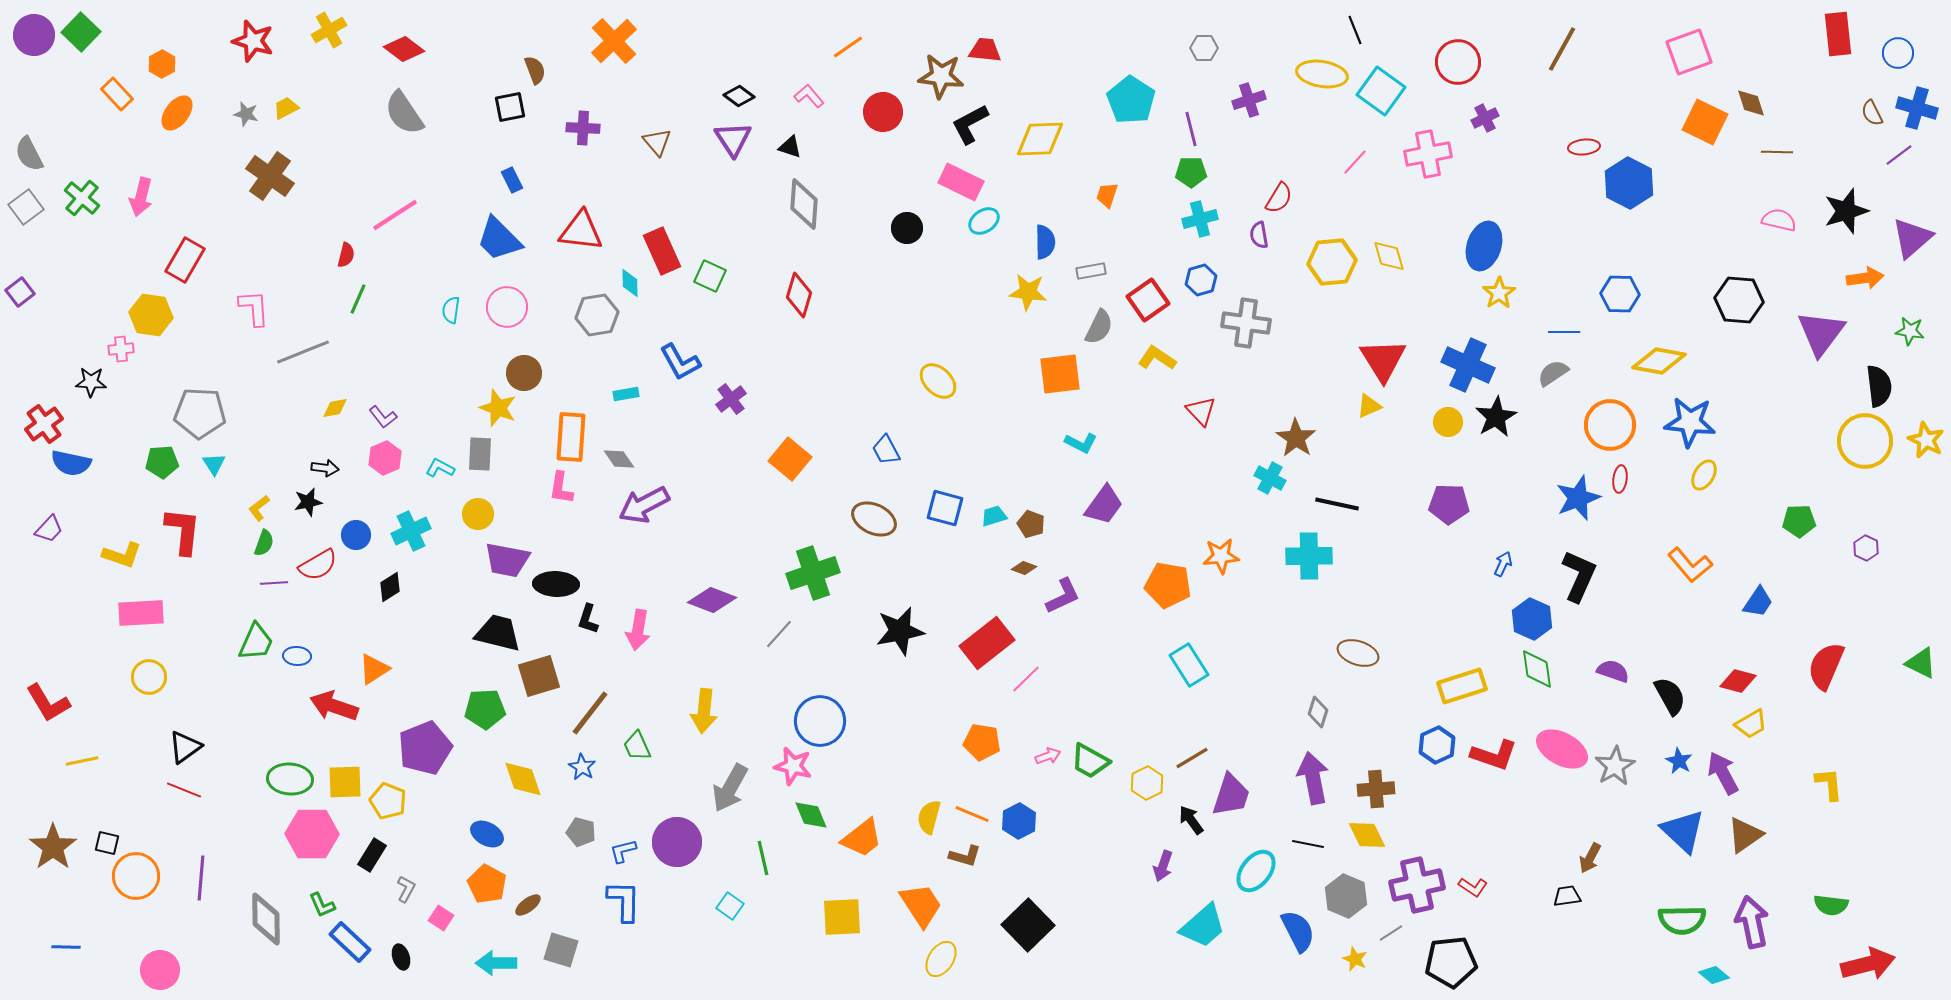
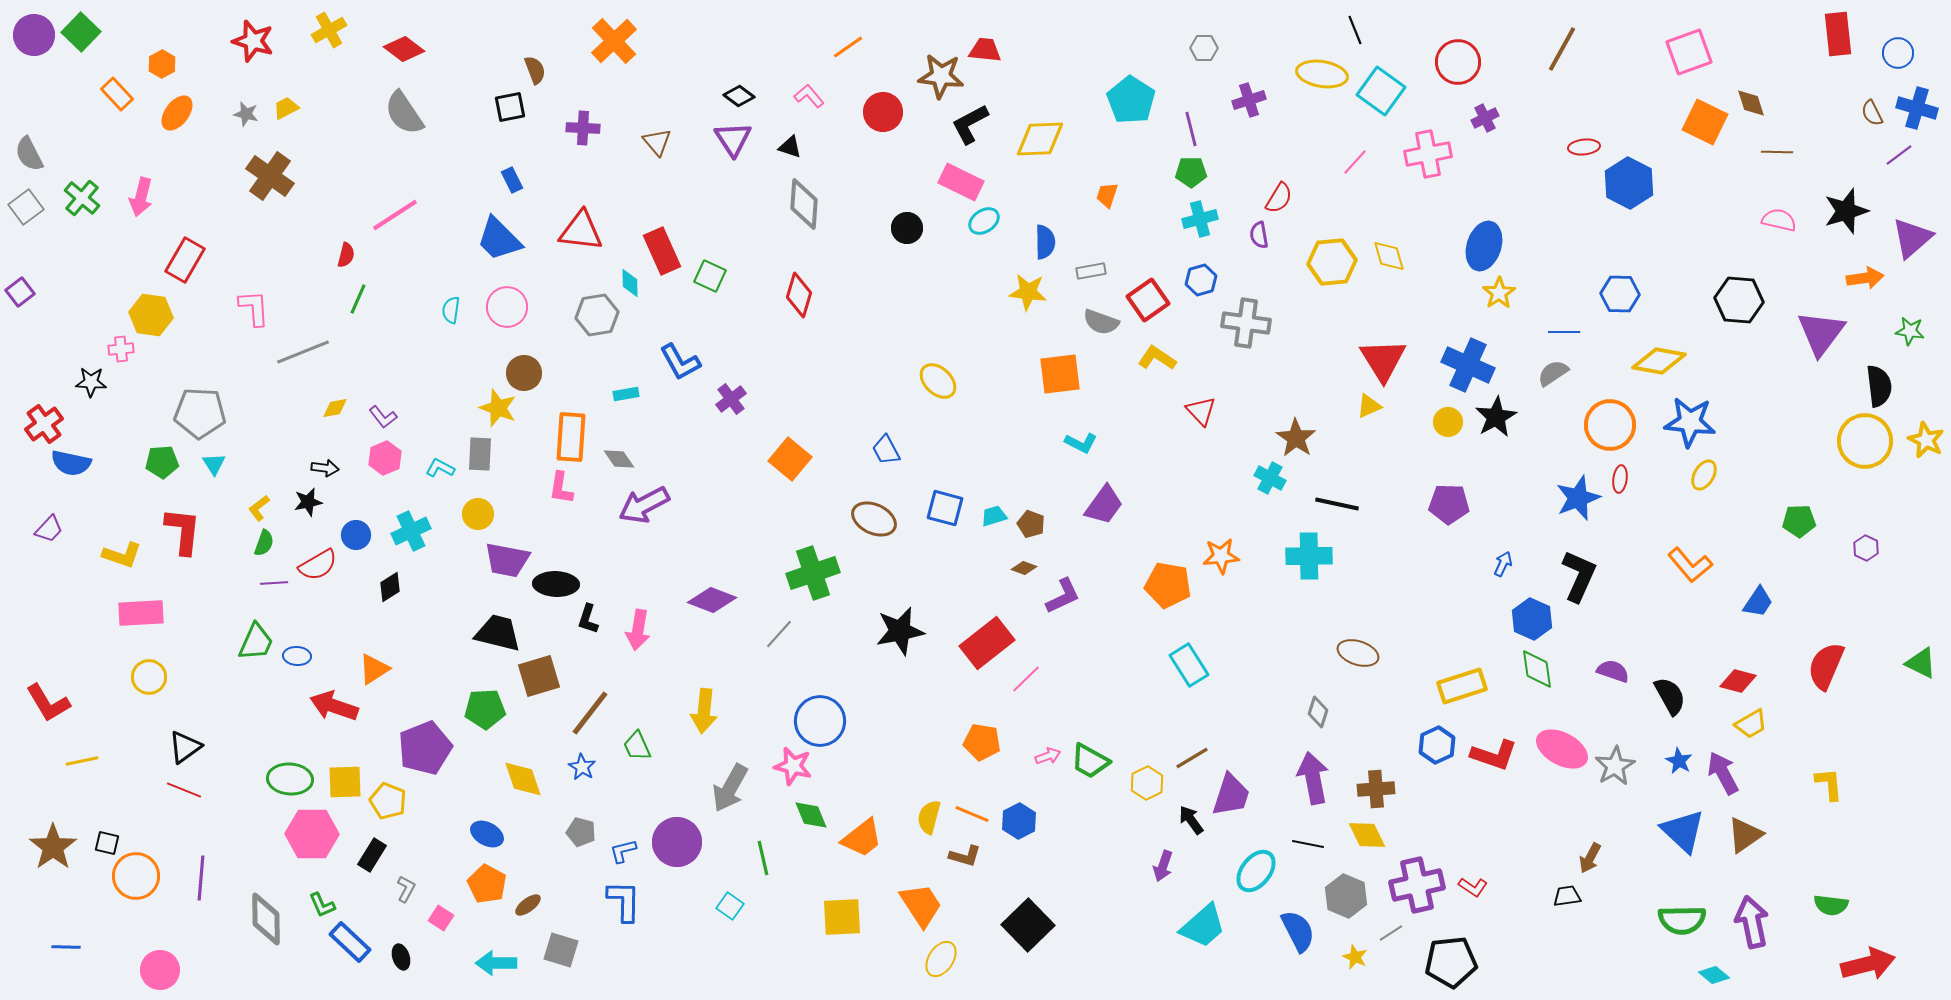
gray semicircle at (1099, 327): moved 2 px right, 5 px up; rotated 84 degrees clockwise
yellow star at (1355, 959): moved 2 px up
